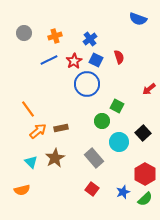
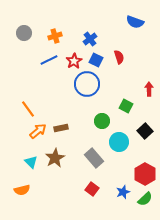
blue semicircle: moved 3 px left, 3 px down
red arrow: rotated 128 degrees clockwise
green square: moved 9 px right
black square: moved 2 px right, 2 px up
